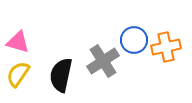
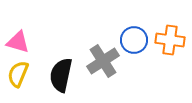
orange cross: moved 4 px right, 7 px up; rotated 20 degrees clockwise
yellow semicircle: rotated 12 degrees counterclockwise
